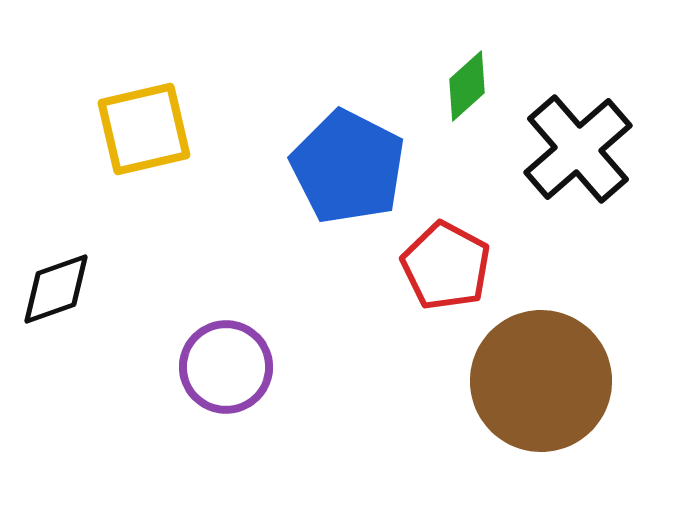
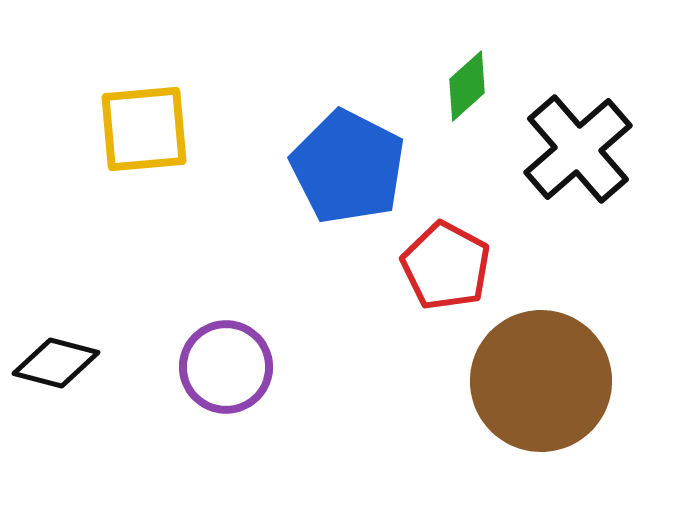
yellow square: rotated 8 degrees clockwise
black diamond: moved 74 px down; rotated 34 degrees clockwise
